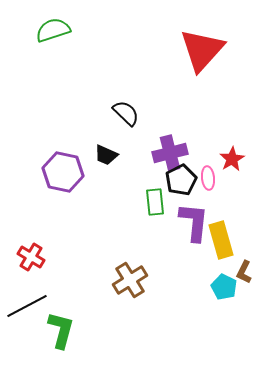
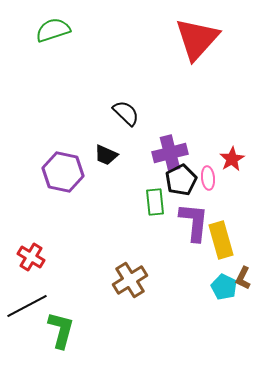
red triangle: moved 5 px left, 11 px up
brown L-shape: moved 1 px left, 6 px down
